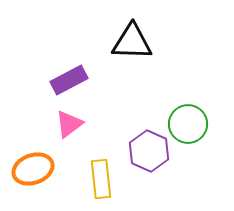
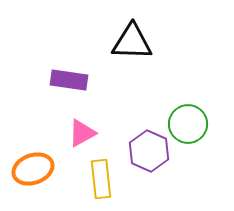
purple rectangle: rotated 36 degrees clockwise
pink triangle: moved 13 px right, 9 px down; rotated 8 degrees clockwise
